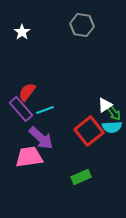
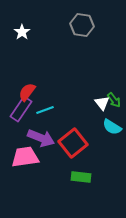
white triangle: moved 3 px left, 2 px up; rotated 35 degrees counterclockwise
purple rectangle: rotated 75 degrees clockwise
green arrow: moved 13 px up
cyan semicircle: rotated 36 degrees clockwise
red square: moved 16 px left, 12 px down
purple arrow: rotated 20 degrees counterclockwise
pink trapezoid: moved 4 px left
green rectangle: rotated 30 degrees clockwise
